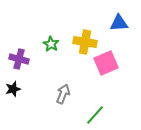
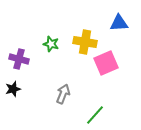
green star: rotated 14 degrees counterclockwise
